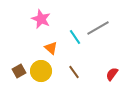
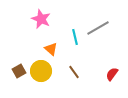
cyan line: rotated 21 degrees clockwise
orange triangle: moved 1 px down
